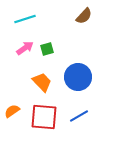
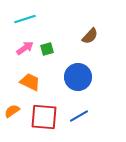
brown semicircle: moved 6 px right, 20 px down
orange trapezoid: moved 12 px left; rotated 20 degrees counterclockwise
